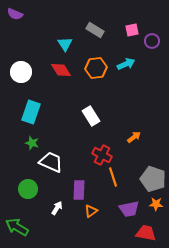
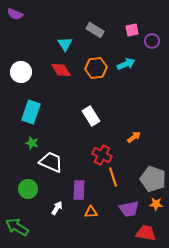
orange triangle: moved 1 px down; rotated 32 degrees clockwise
